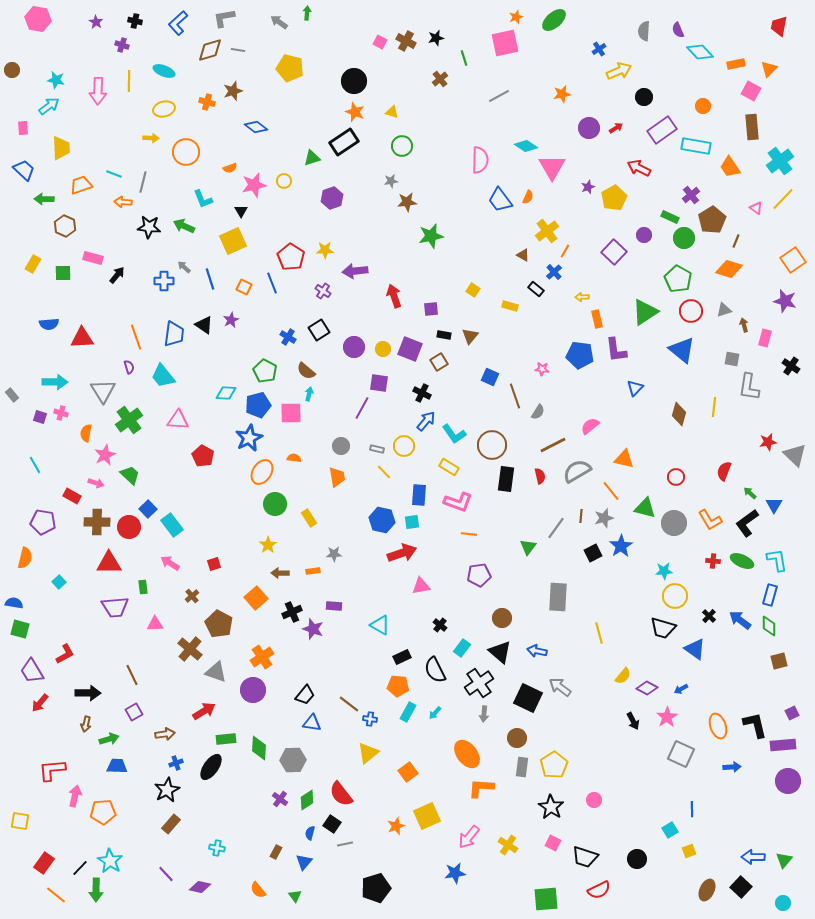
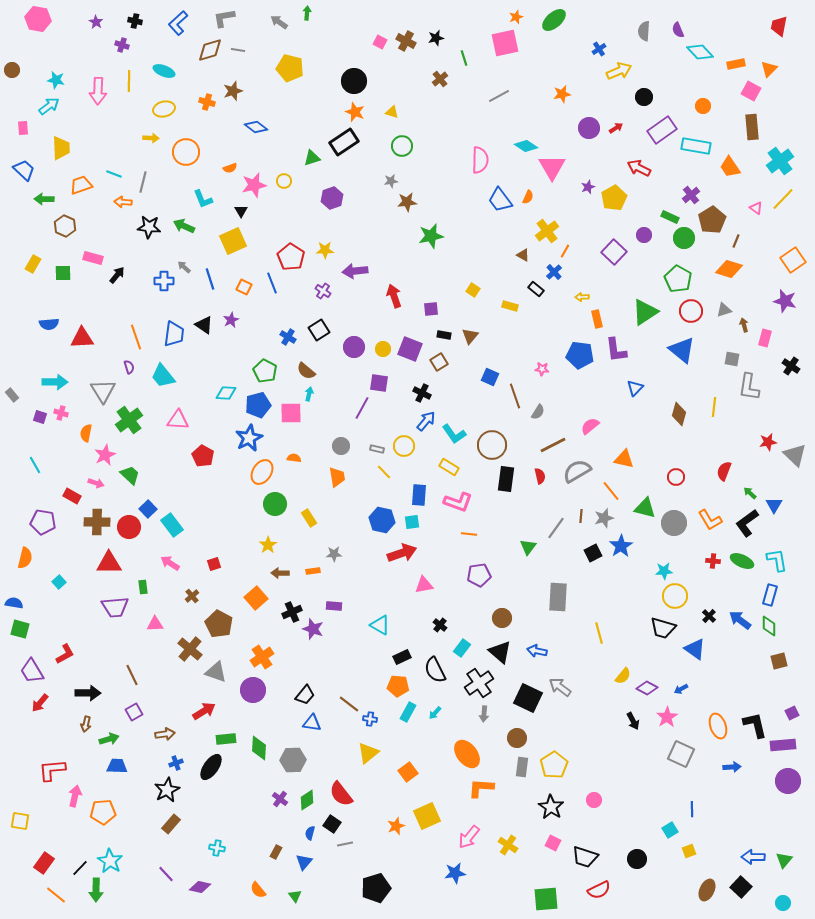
pink triangle at (421, 586): moved 3 px right, 1 px up
